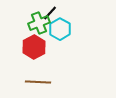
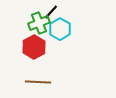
black line: moved 1 px right, 1 px up
